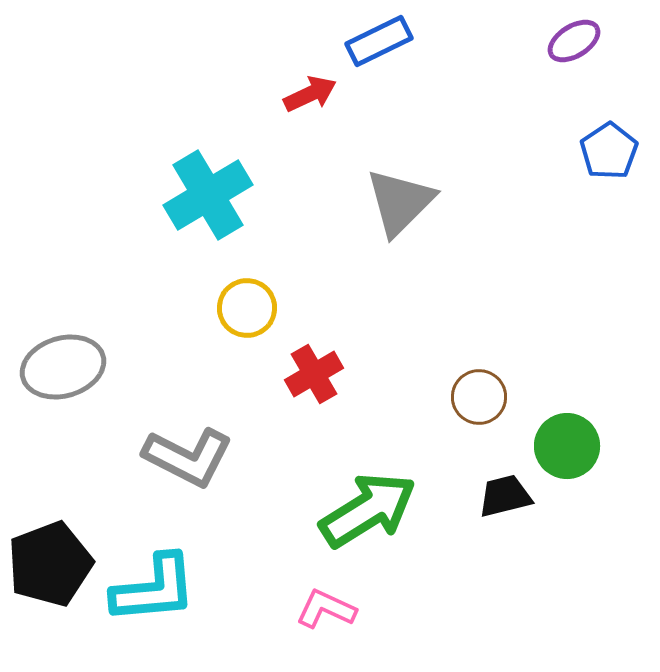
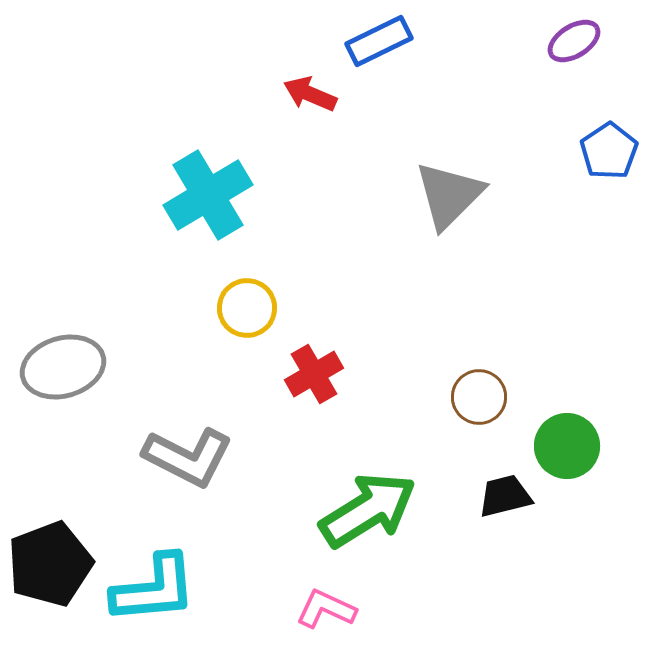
red arrow: rotated 132 degrees counterclockwise
gray triangle: moved 49 px right, 7 px up
